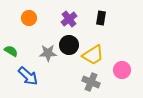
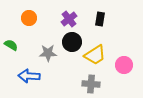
black rectangle: moved 1 px left, 1 px down
black circle: moved 3 px right, 3 px up
green semicircle: moved 6 px up
yellow trapezoid: moved 2 px right
pink circle: moved 2 px right, 5 px up
blue arrow: moved 1 px right; rotated 140 degrees clockwise
gray cross: moved 2 px down; rotated 18 degrees counterclockwise
